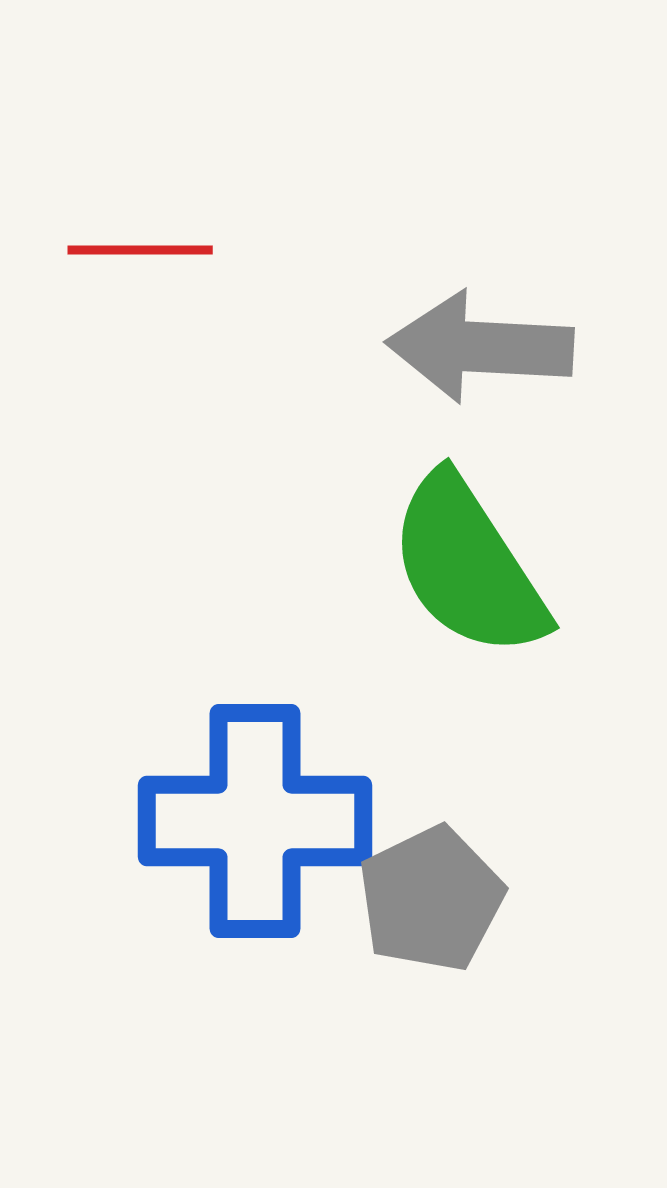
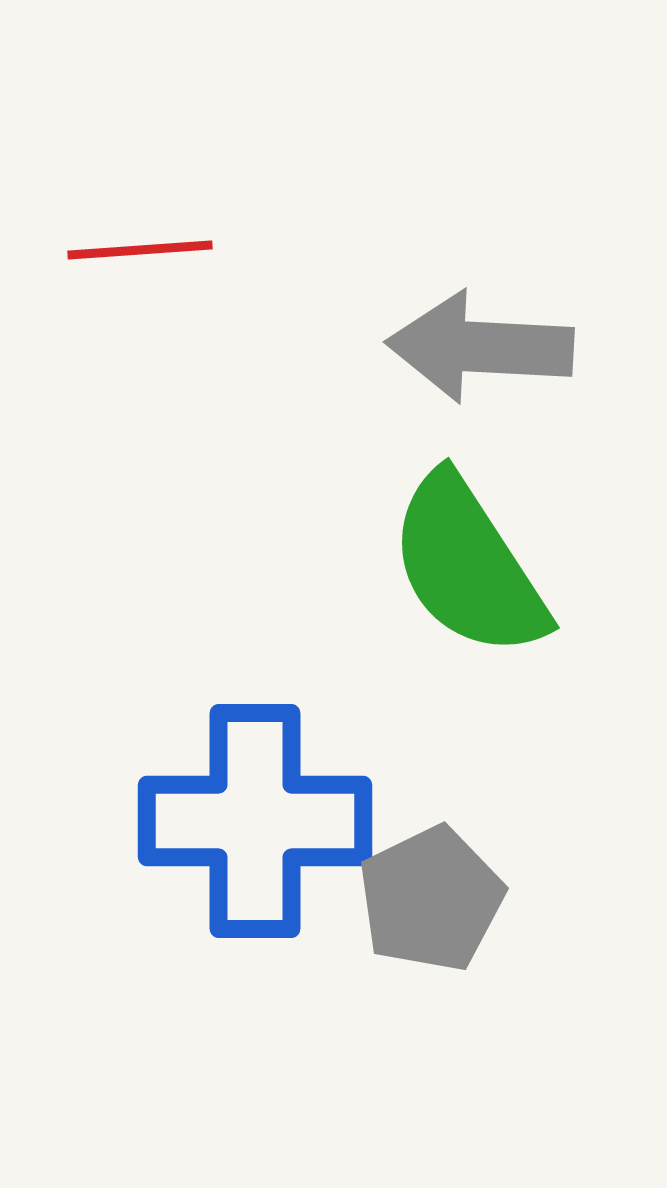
red line: rotated 4 degrees counterclockwise
